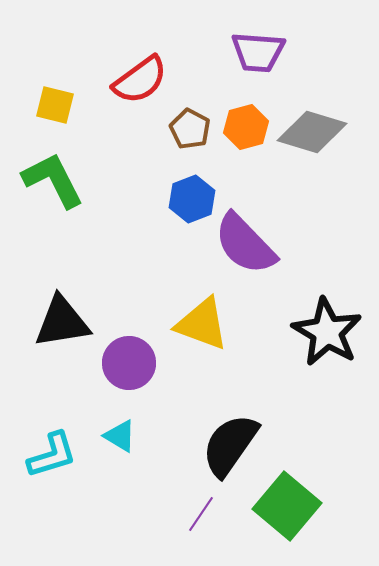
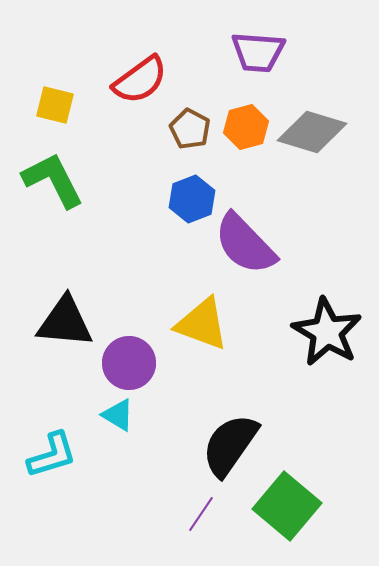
black triangle: moved 3 px right; rotated 14 degrees clockwise
cyan triangle: moved 2 px left, 21 px up
